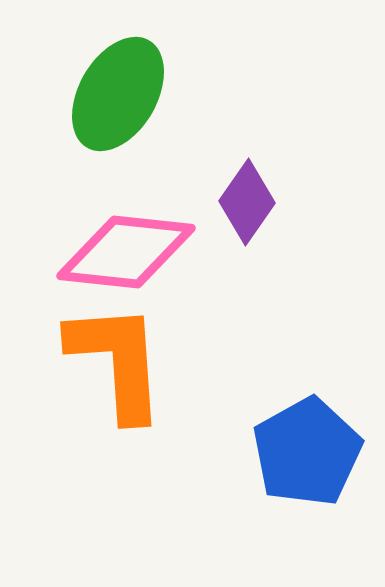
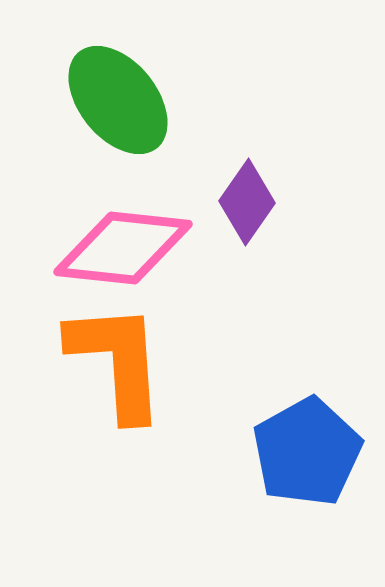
green ellipse: moved 6 px down; rotated 69 degrees counterclockwise
pink diamond: moved 3 px left, 4 px up
